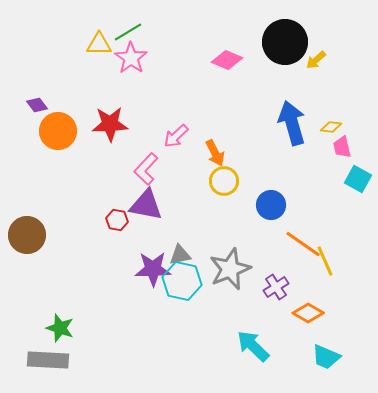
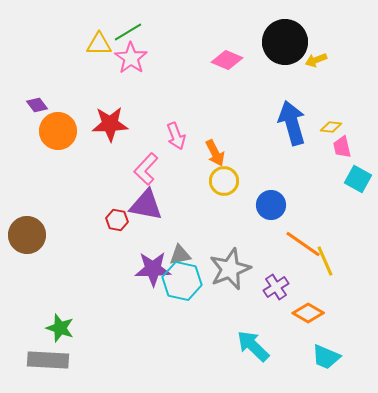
yellow arrow: rotated 20 degrees clockwise
pink arrow: rotated 68 degrees counterclockwise
